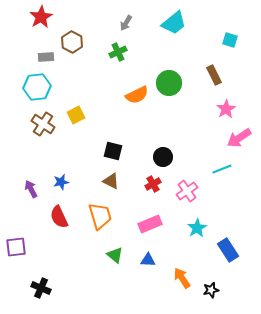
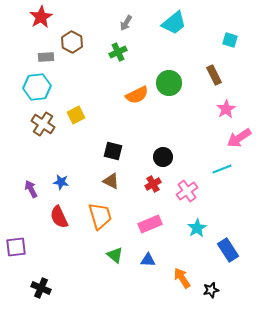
blue star: rotated 21 degrees clockwise
